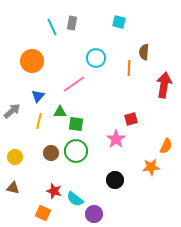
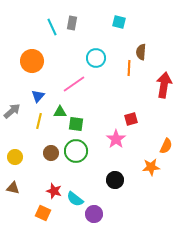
brown semicircle: moved 3 px left
